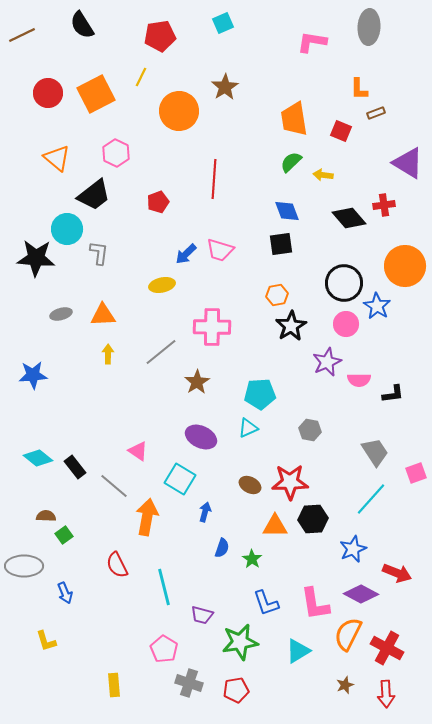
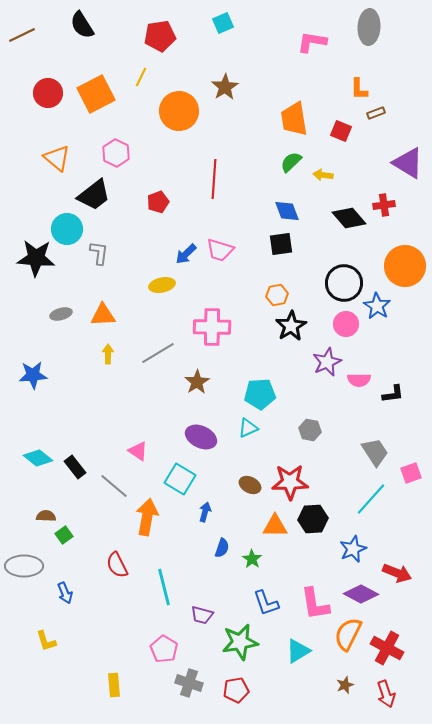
gray line at (161, 352): moved 3 px left, 1 px down; rotated 8 degrees clockwise
pink square at (416, 473): moved 5 px left
red arrow at (386, 694): rotated 16 degrees counterclockwise
